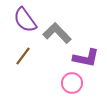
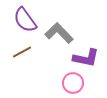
gray L-shape: moved 2 px right
brown line: moved 1 px left, 4 px up; rotated 24 degrees clockwise
pink circle: moved 1 px right
